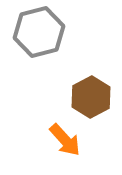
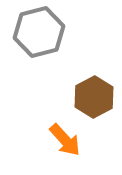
brown hexagon: moved 3 px right
